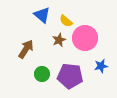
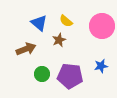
blue triangle: moved 3 px left, 8 px down
pink circle: moved 17 px right, 12 px up
brown arrow: rotated 36 degrees clockwise
